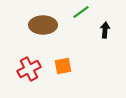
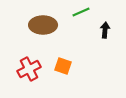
green line: rotated 12 degrees clockwise
orange square: rotated 30 degrees clockwise
